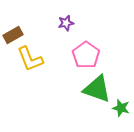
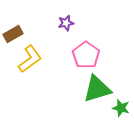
brown rectangle: moved 1 px up
yellow L-shape: rotated 104 degrees counterclockwise
green triangle: rotated 36 degrees counterclockwise
